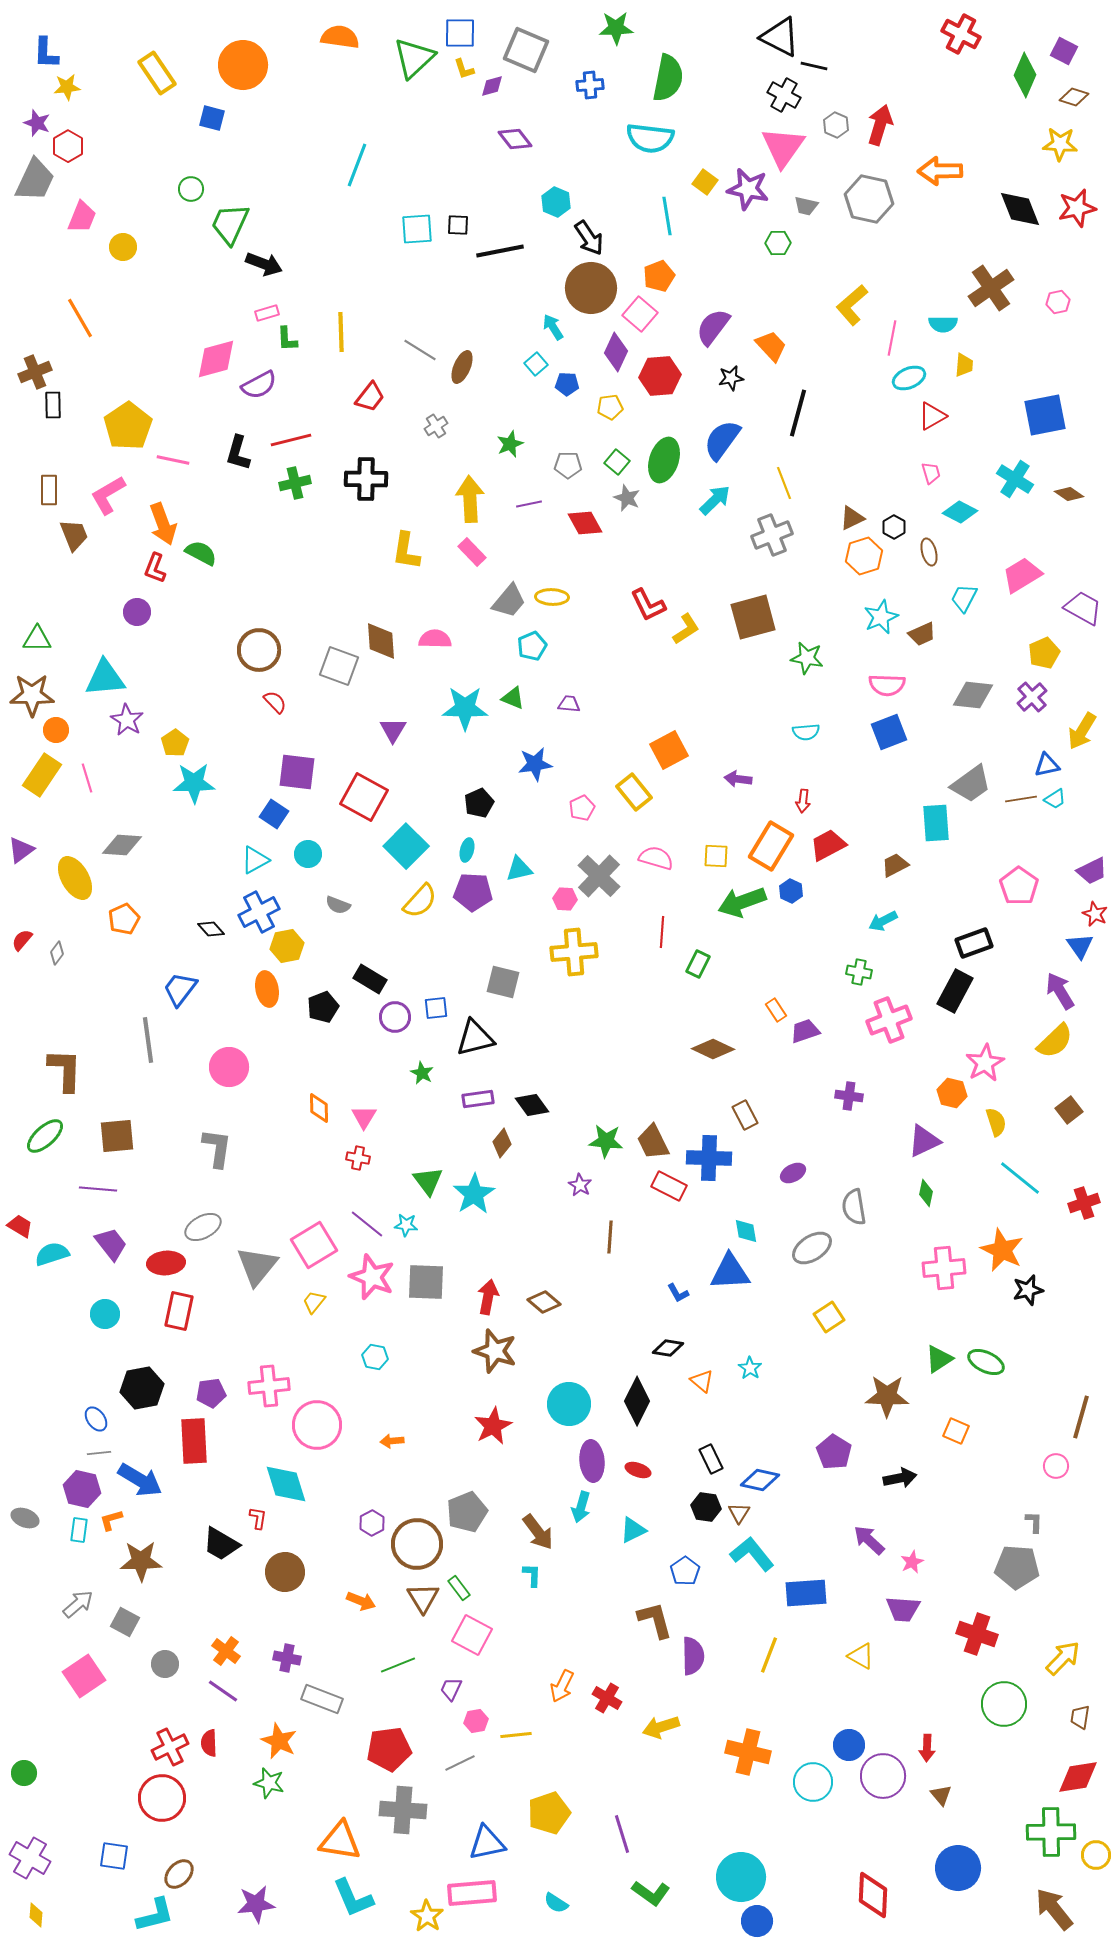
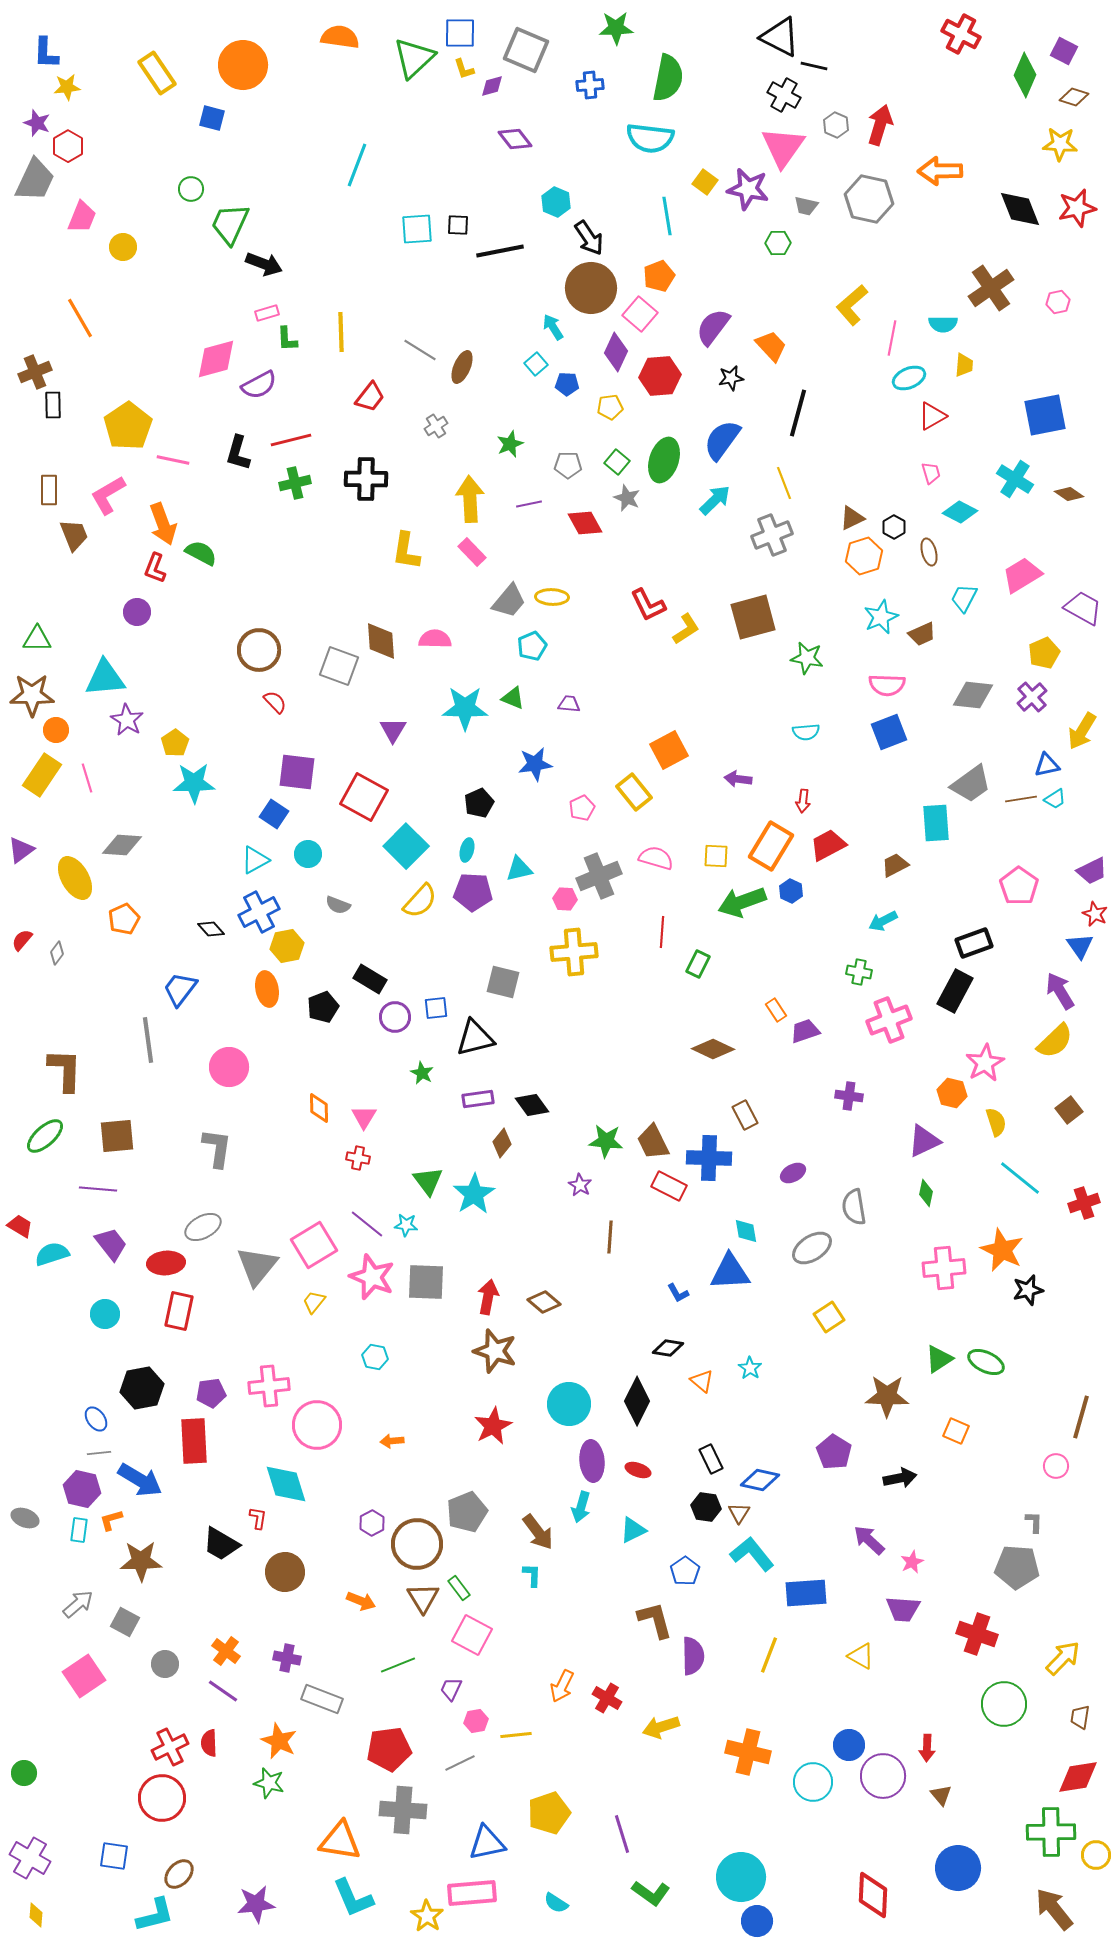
gray cross at (599, 876): rotated 24 degrees clockwise
